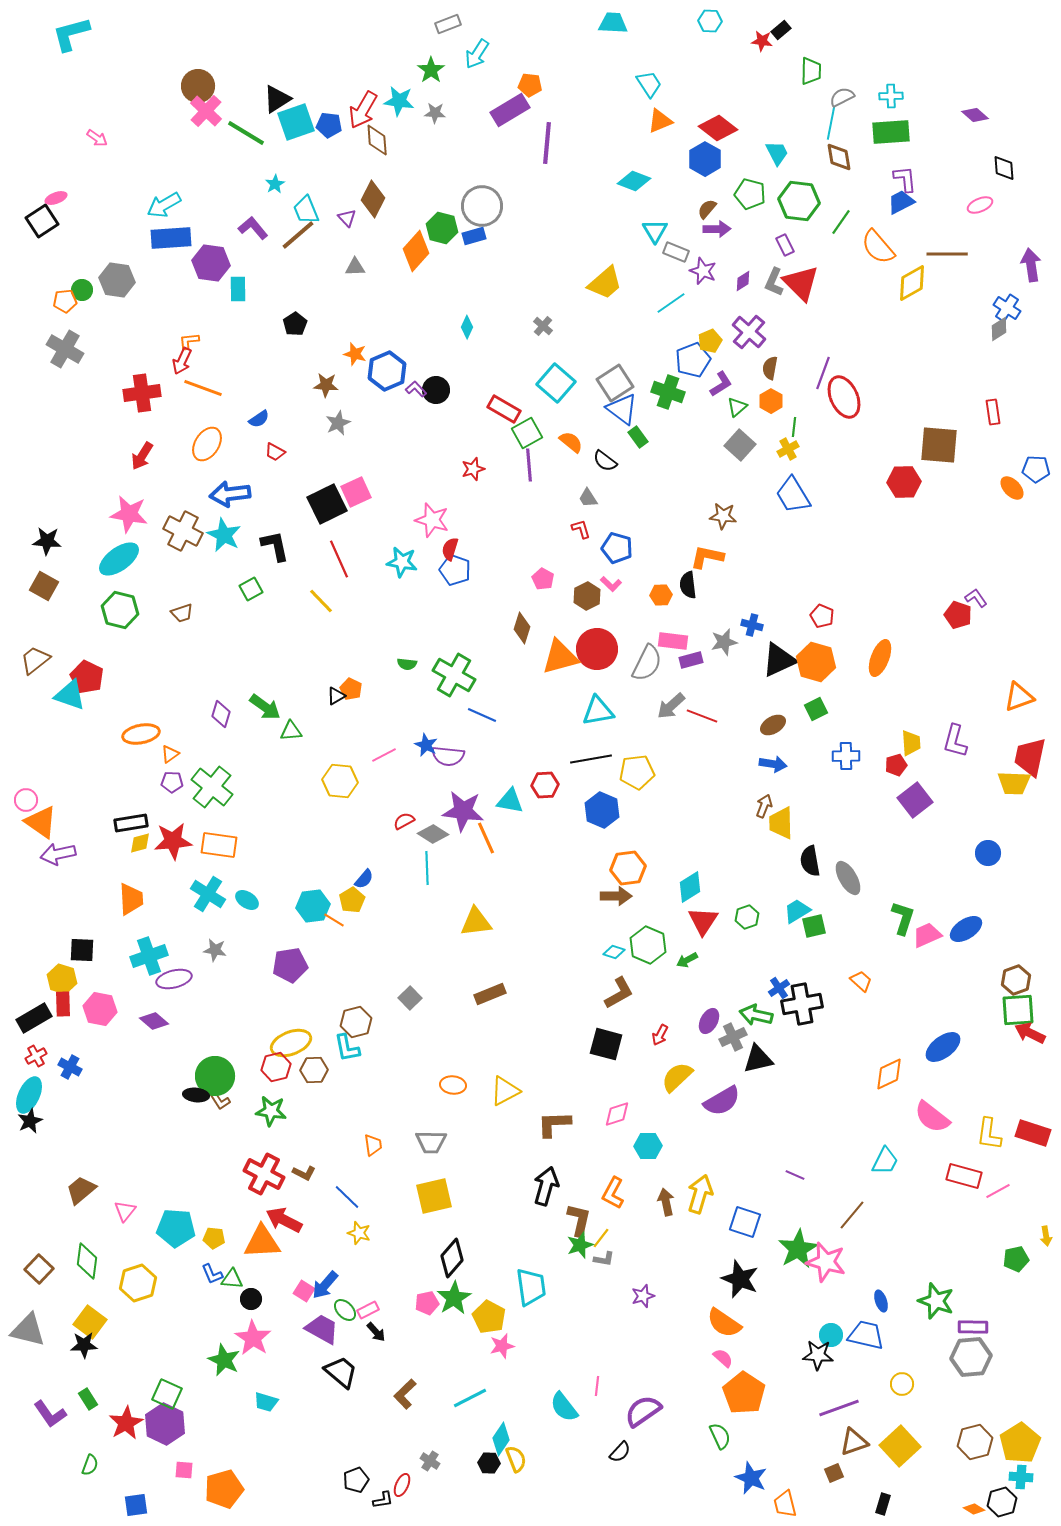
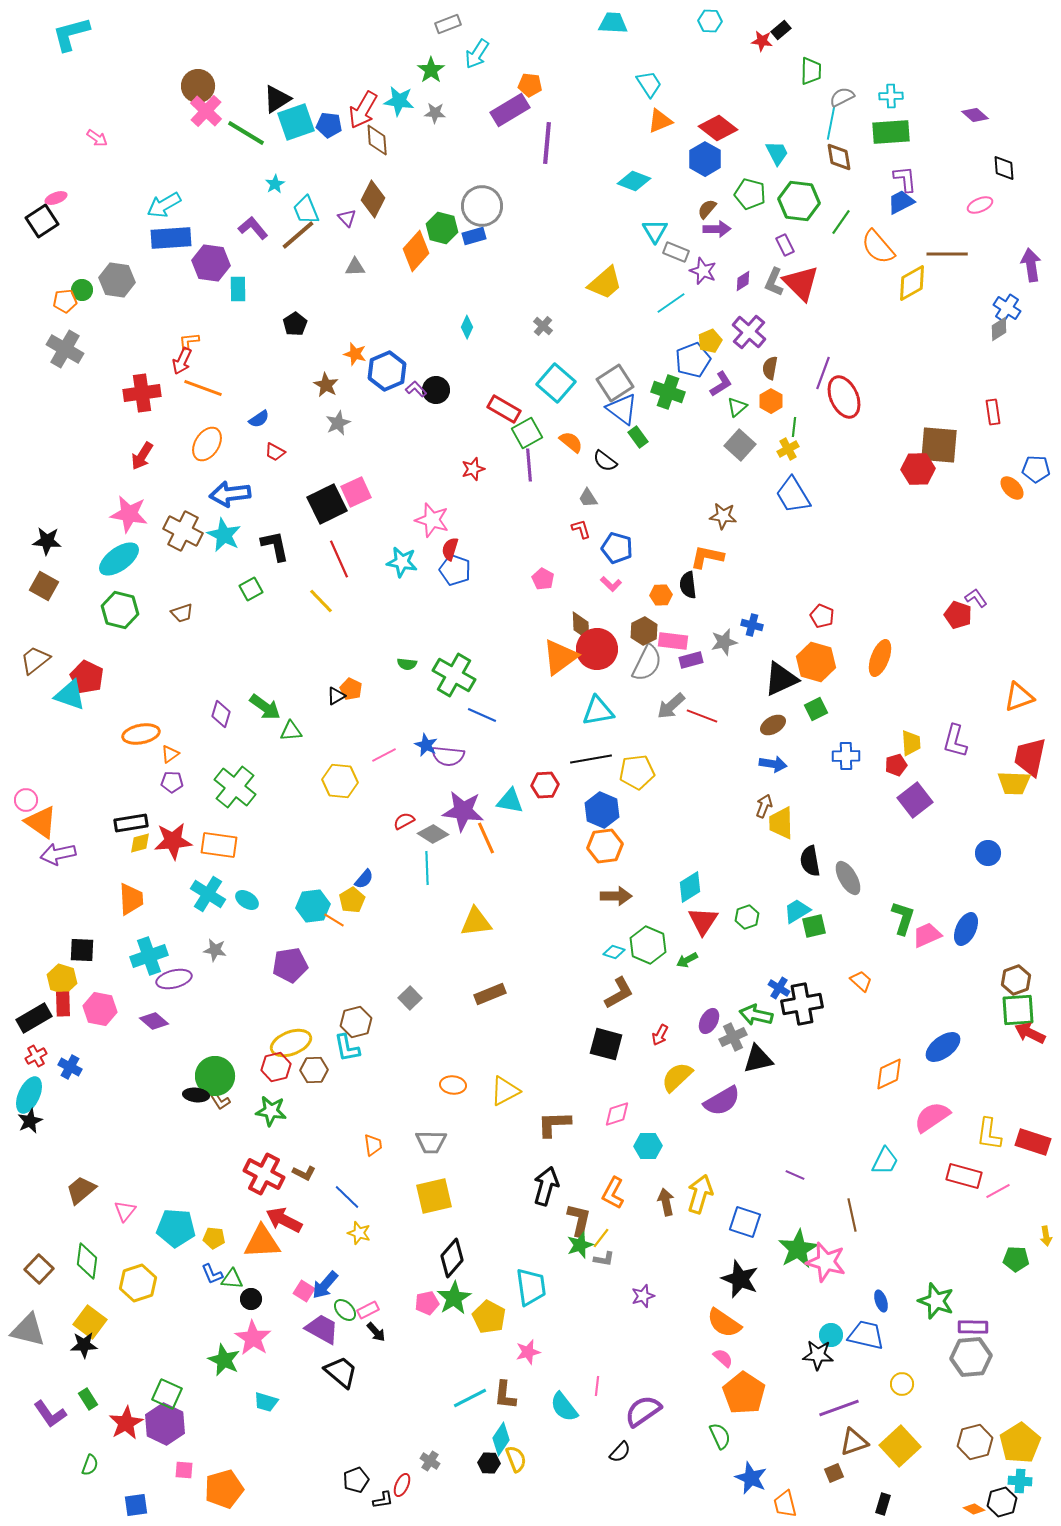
brown star at (326, 385): rotated 25 degrees clockwise
red hexagon at (904, 482): moved 14 px right, 13 px up
brown hexagon at (587, 596): moved 57 px right, 35 px down
brown diamond at (522, 628): moved 59 px right, 2 px up; rotated 20 degrees counterclockwise
orange triangle at (560, 657): rotated 21 degrees counterclockwise
black triangle at (779, 660): moved 2 px right, 19 px down
green cross at (212, 787): moved 23 px right
orange hexagon at (628, 868): moved 23 px left, 22 px up
blue ellipse at (966, 929): rotated 32 degrees counterclockwise
blue cross at (779, 988): rotated 25 degrees counterclockwise
pink semicircle at (932, 1117): rotated 108 degrees clockwise
red rectangle at (1033, 1133): moved 9 px down
brown line at (852, 1215): rotated 52 degrees counterclockwise
green pentagon at (1016, 1259): rotated 15 degrees clockwise
pink star at (502, 1346): moved 26 px right, 6 px down
brown L-shape at (405, 1394): moved 100 px right, 1 px down; rotated 40 degrees counterclockwise
cyan cross at (1021, 1477): moved 1 px left, 4 px down
